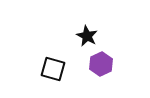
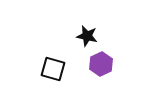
black star: rotated 15 degrees counterclockwise
